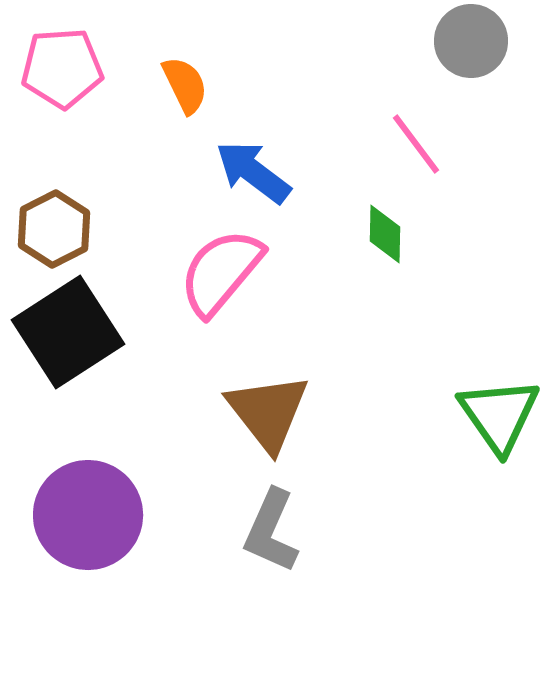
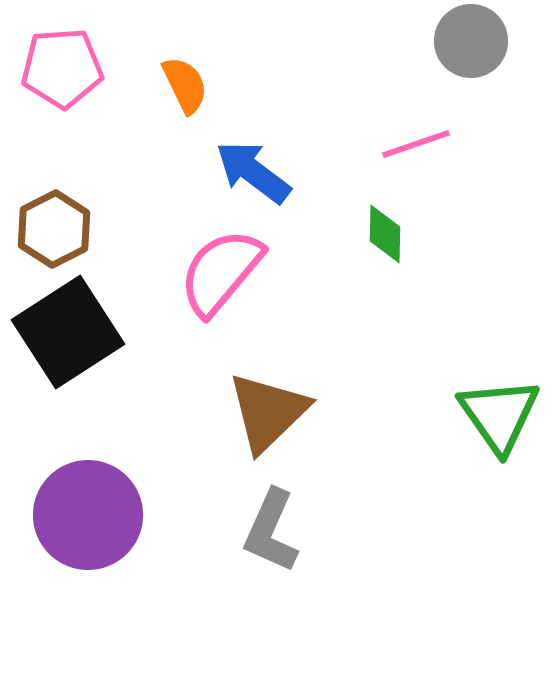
pink line: rotated 72 degrees counterclockwise
brown triangle: rotated 24 degrees clockwise
